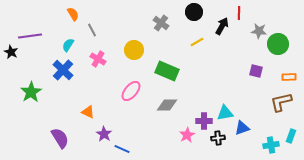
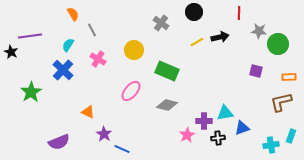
black arrow: moved 2 px left, 11 px down; rotated 48 degrees clockwise
gray diamond: rotated 15 degrees clockwise
purple semicircle: moved 1 px left, 4 px down; rotated 100 degrees clockwise
